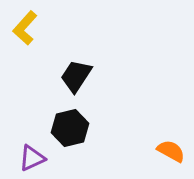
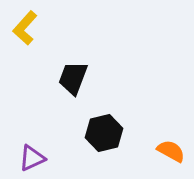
black trapezoid: moved 3 px left, 2 px down; rotated 12 degrees counterclockwise
black hexagon: moved 34 px right, 5 px down
